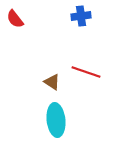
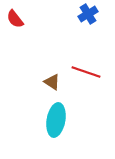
blue cross: moved 7 px right, 2 px up; rotated 24 degrees counterclockwise
cyan ellipse: rotated 16 degrees clockwise
